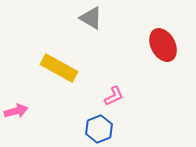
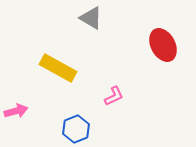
yellow rectangle: moved 1 px left
blue hexagon: moved 23 px left
